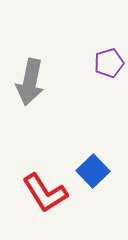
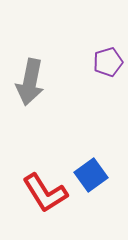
purple pentagon: moved 1 px left, 1 px up
blue square: moved 2 px left, 4 px down; rotated 8 degrees clockwise
